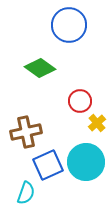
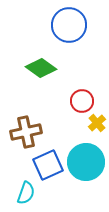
green diamond: moved 1 px right
red circle: moved 2 px right
